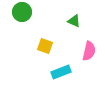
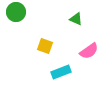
green circle: moved 6 px left
green triangle: moved 2 px right, 2 px up
pink semicircle: rotated 42 degrees clockwise
